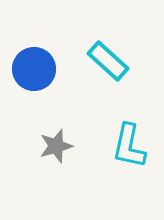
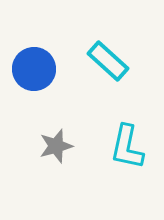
cyan L-shape: moved 2 px left, 1 px down
